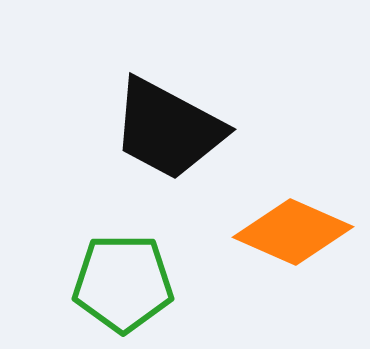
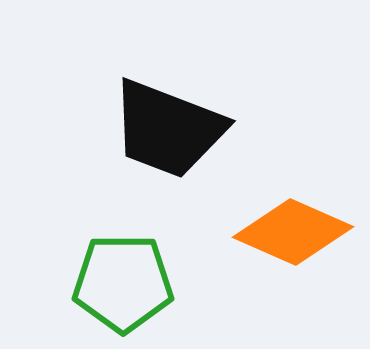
black trapezoid: rotated 7 degrees counterclockwise
